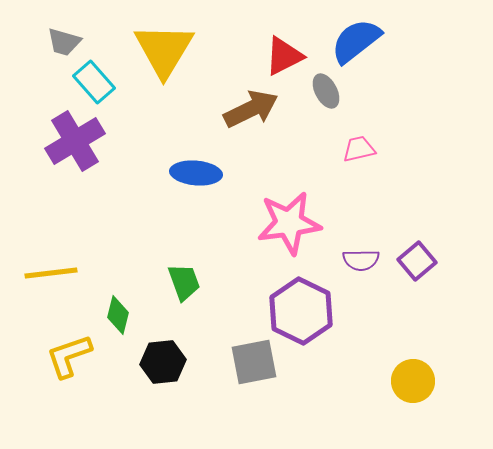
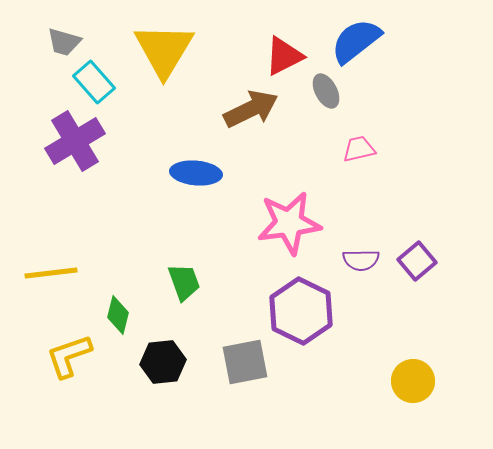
gray square: moved 9 px left
